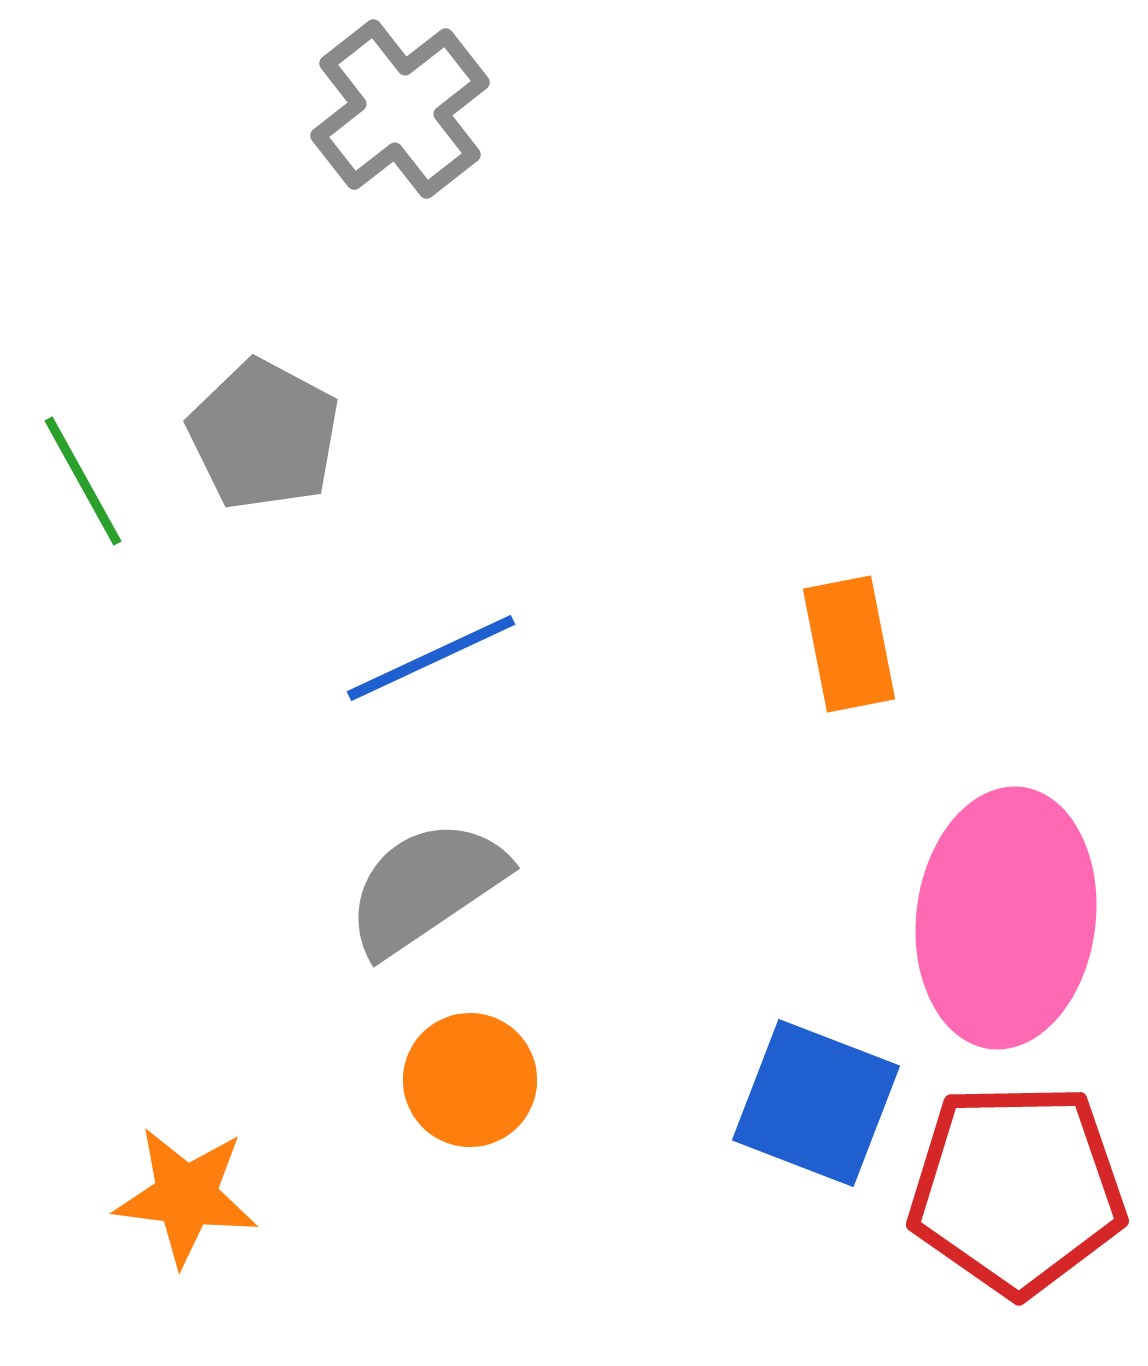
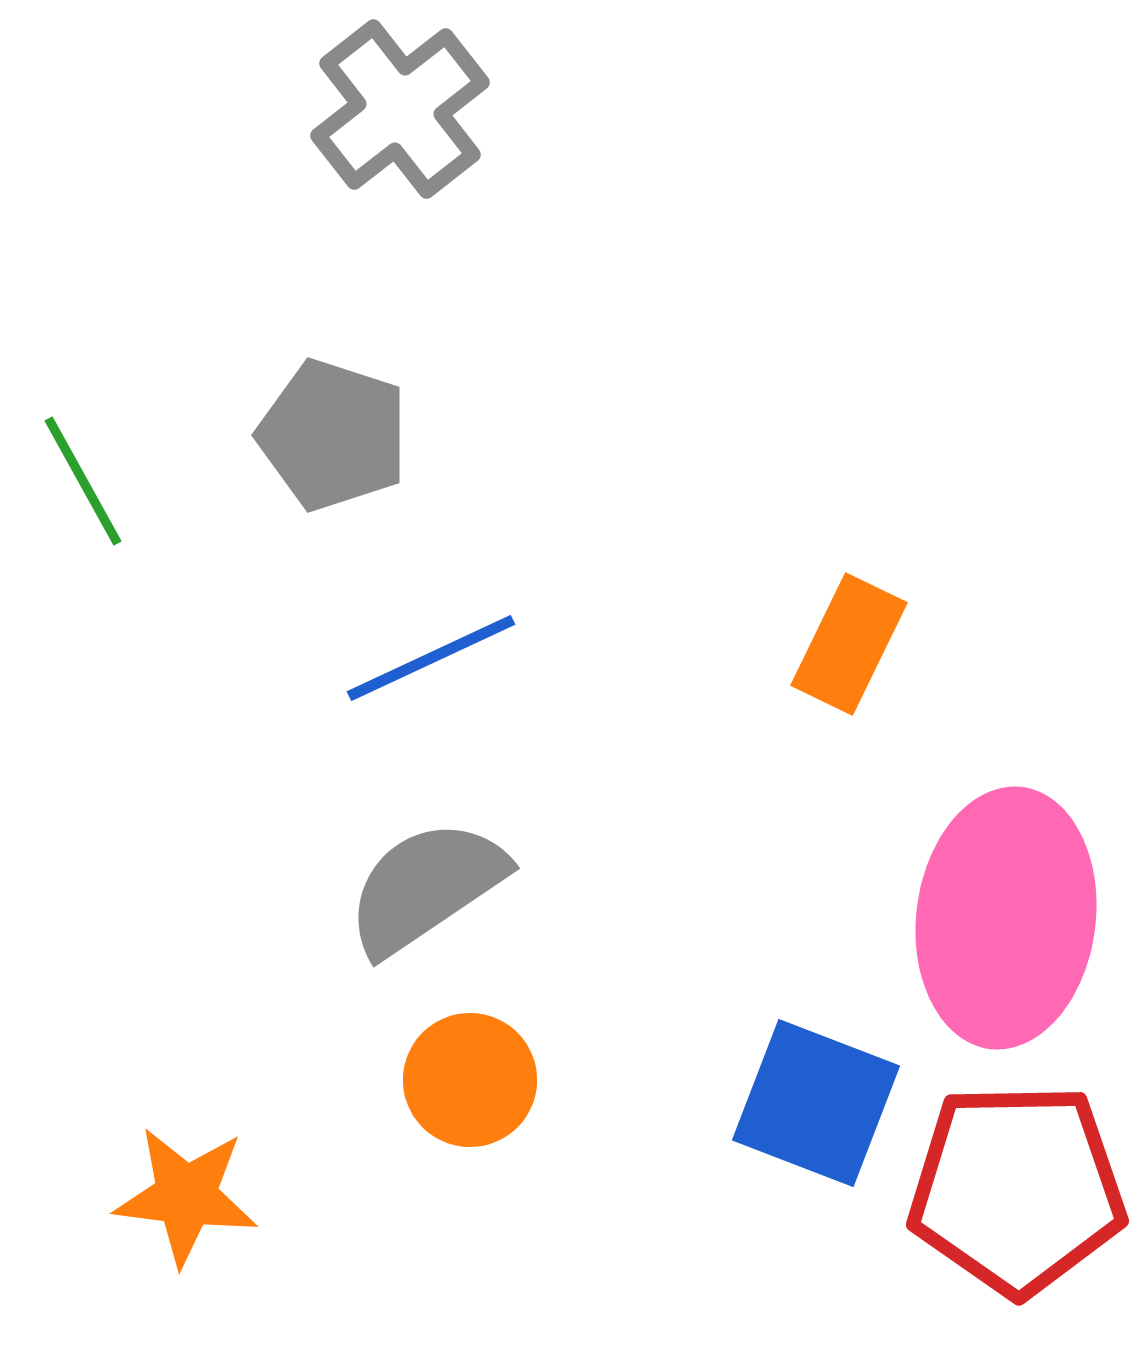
gray pentagon: moved 69 px right; rotated 10 degrees counterclockwise
orange rectangle: rotated 37 degrees clockwise
